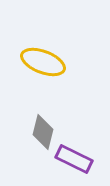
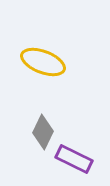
gray diamond: rotated 12 degrees clockwise
